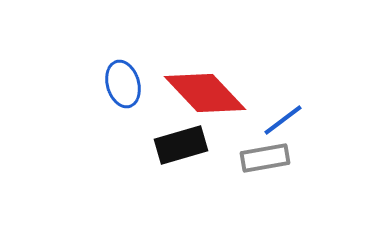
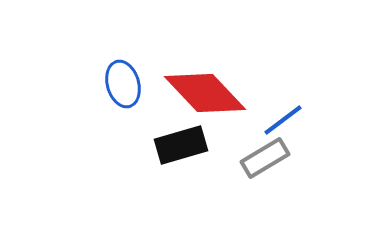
gray rectangle: rotated 21 degrees counterclockwise
